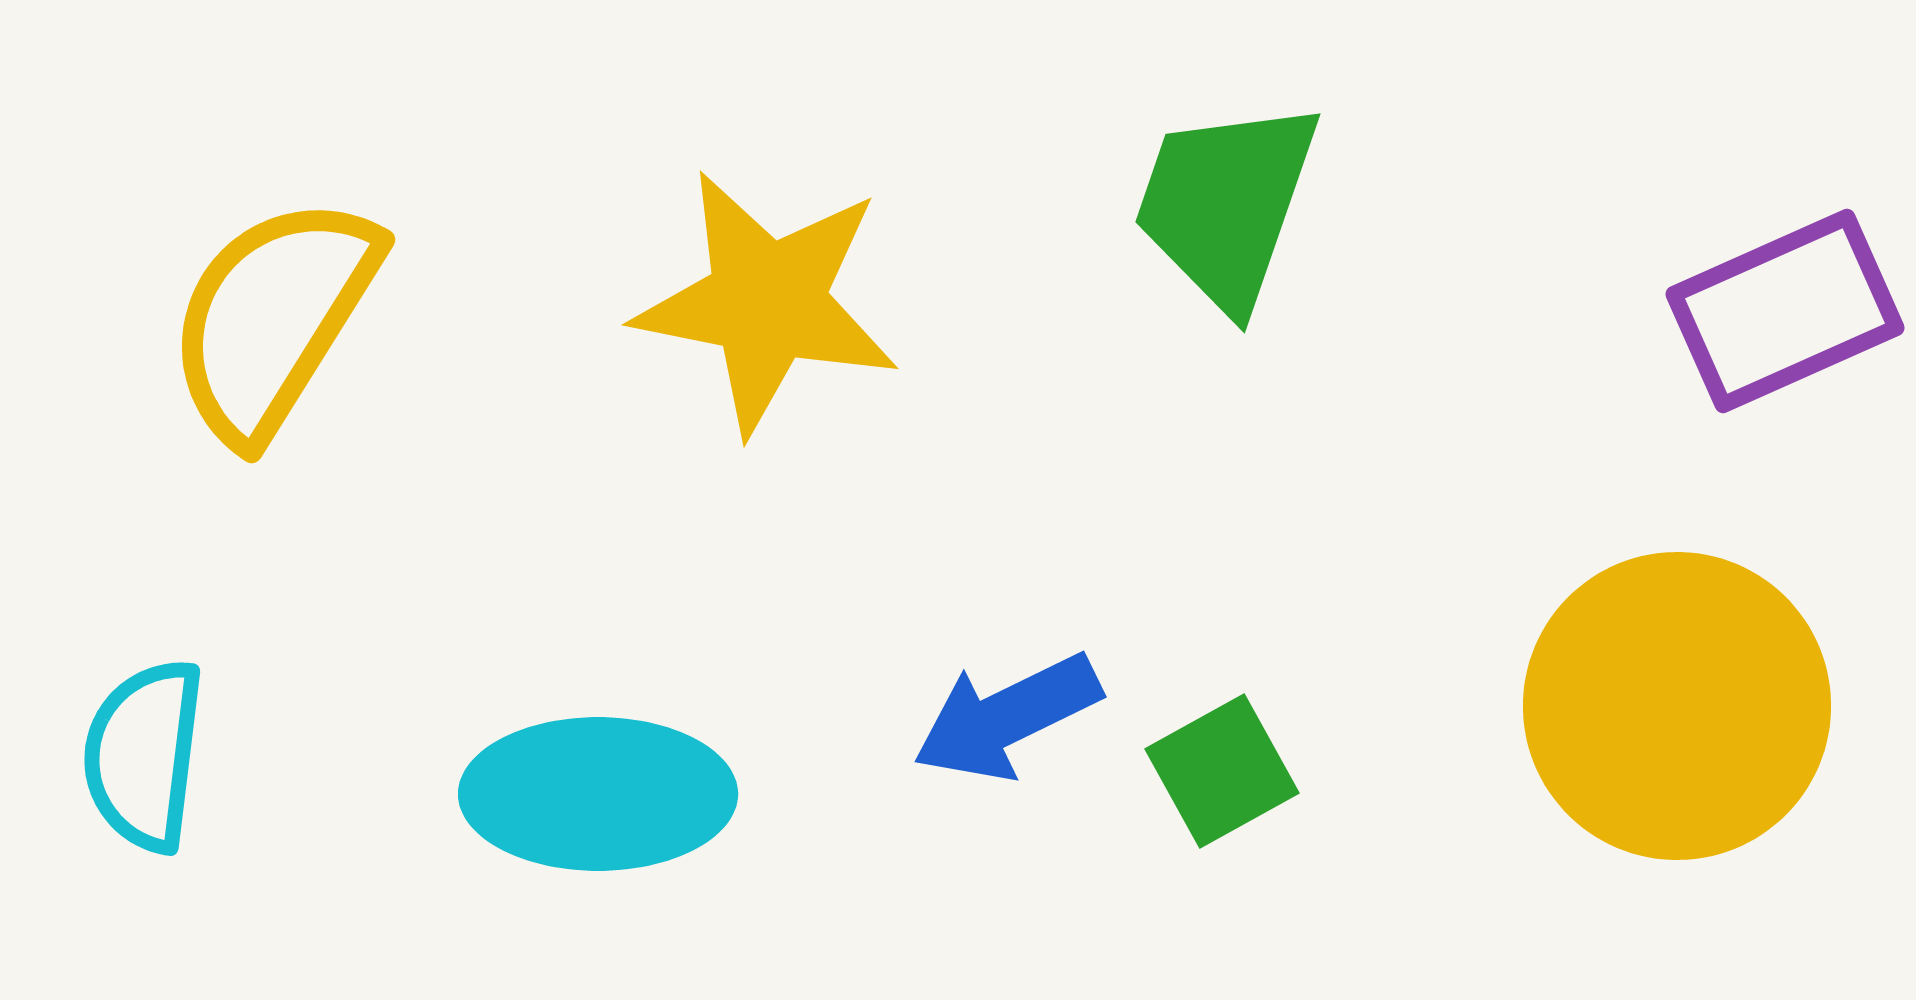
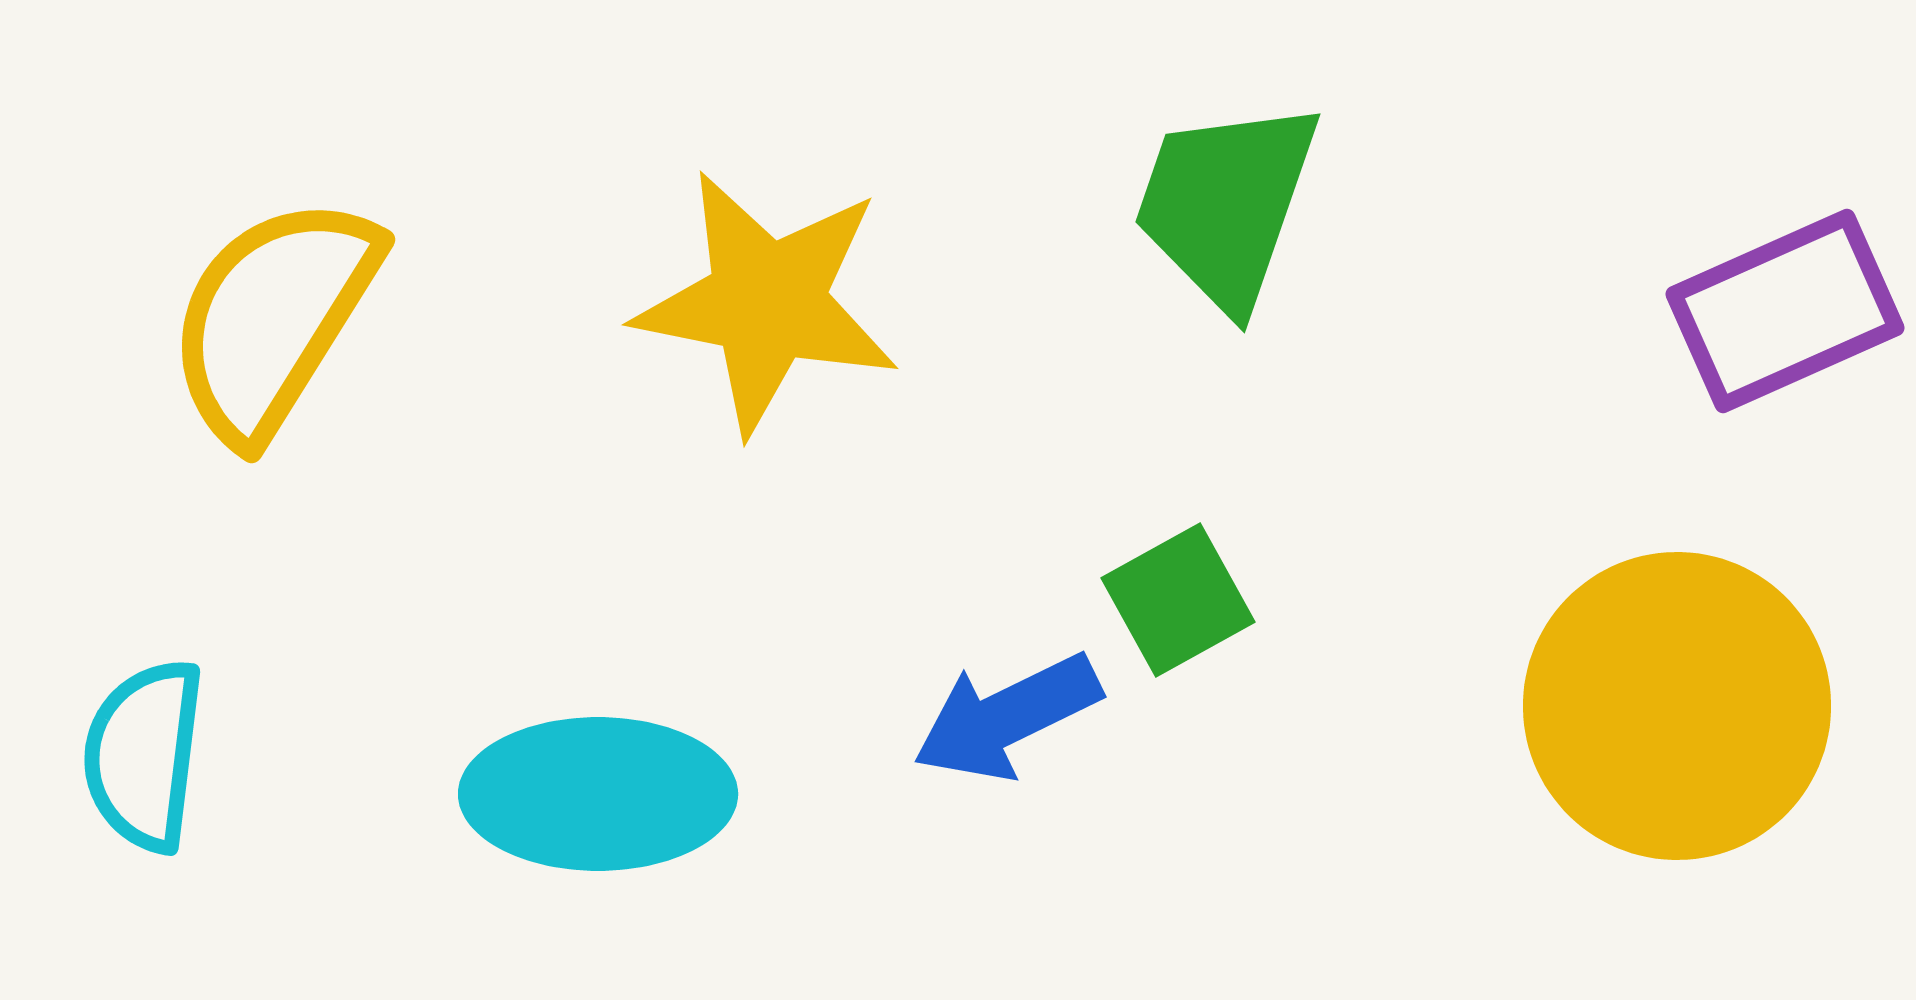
green square: moved 44 px left, 171 px up
